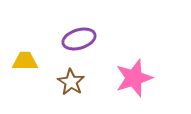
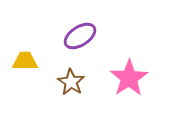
purple ellipse: moved 1 px right, 3 px up; rotated 16 degrees counterclockwise
pink star: moved 5 px left; rotated 15 degrees counterclockwise
